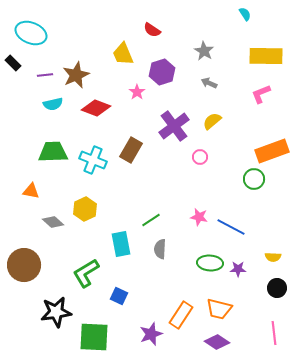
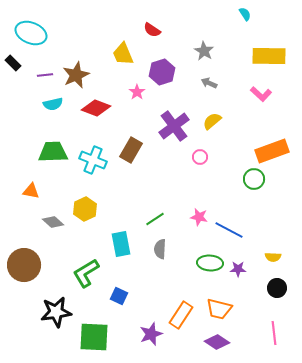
yellow rectangle at (266, 56): moved 3 px right
pink L-shape at (261, 94): rotated 115 degrees counterclockwise
green line at (151, 220): moved 4 px right, 1 px up
blue line at (231, 227): moved 2 px left, 3 px down
